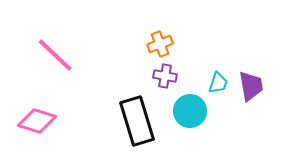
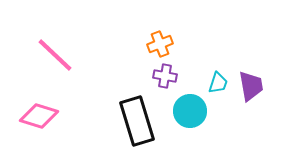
pink diamond: moved 2 px right, 5 px up
